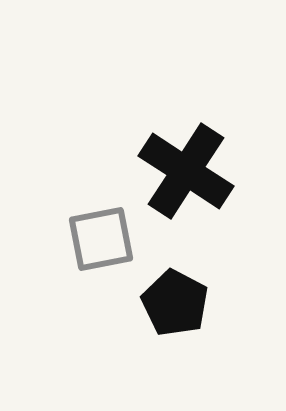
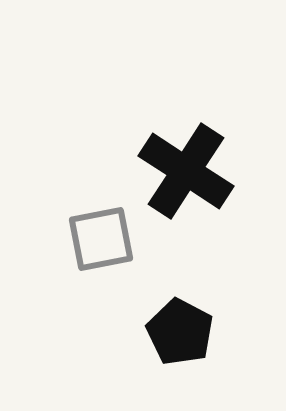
black pentagon: moved 5 px right, 29 px down
